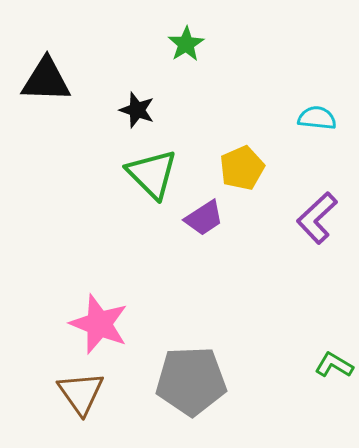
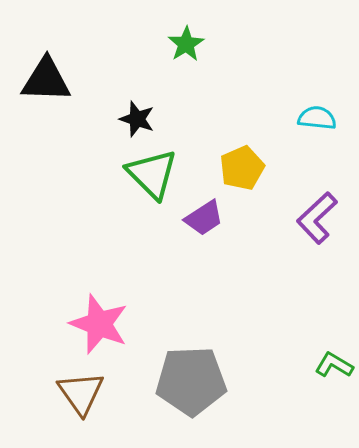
black star: moved 9 px down
